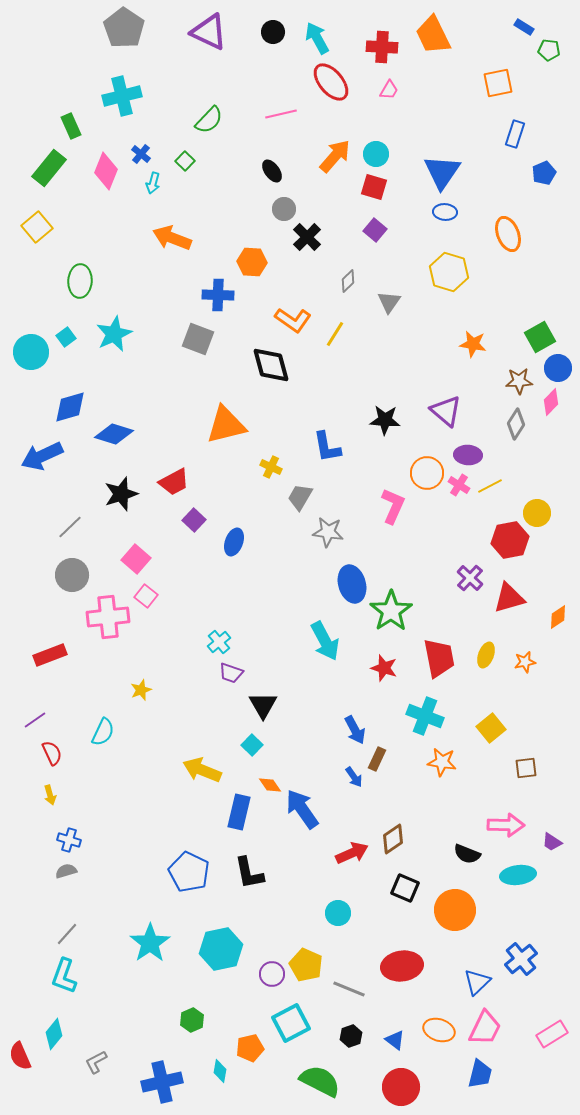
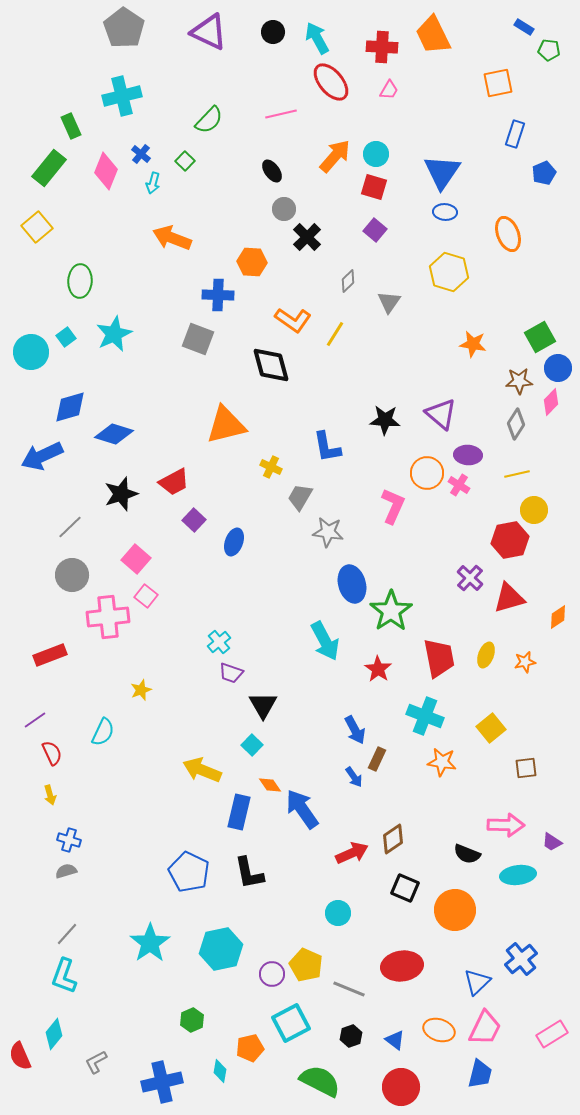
purple triangle at (446, 411): moved 5 px left, 3 px down
yellow line at (490, 486): moved 27 px right, 12 px up; rotated 15 degrees clockwise
yellow circle at (537, 513): moved 3 px left, 3 px up
red star at (384, 668): moved 6 px left, 1 px down; rotated 16 degrees clockwise
